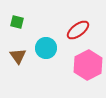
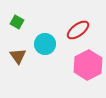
green square: rotated 16 degrees clockwise
cyan circle: moved 1 px left, 4 px up
